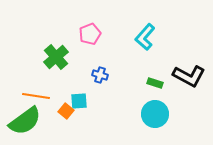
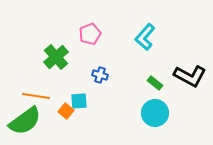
black L-shape: moved 1 px right
green rectangle: rotated 21 degrees clockwise
cyan circle: moved 1 px up
